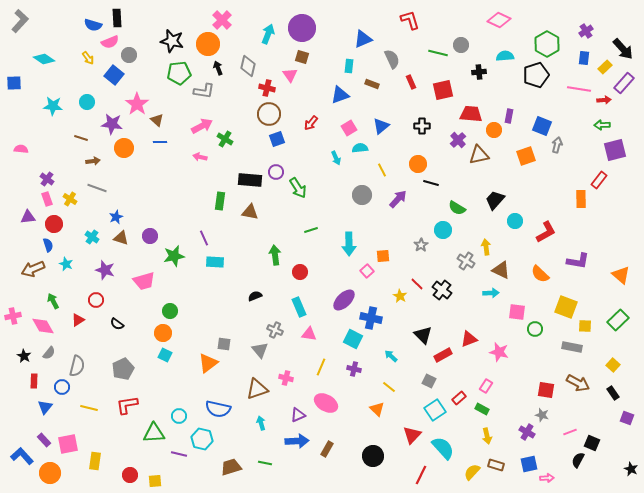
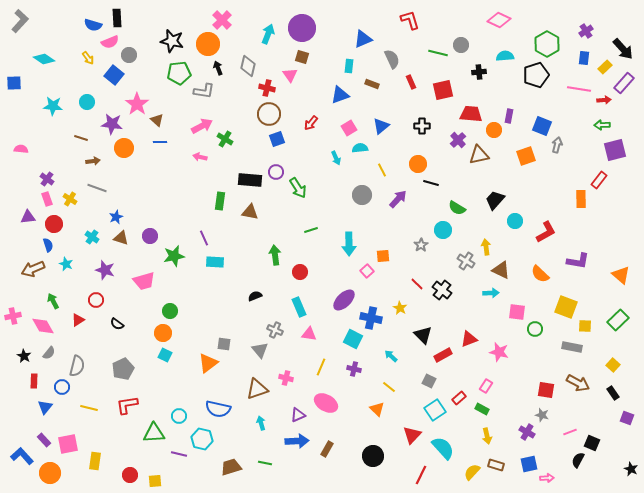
yellow star at (400, 296): moved 12 px down
